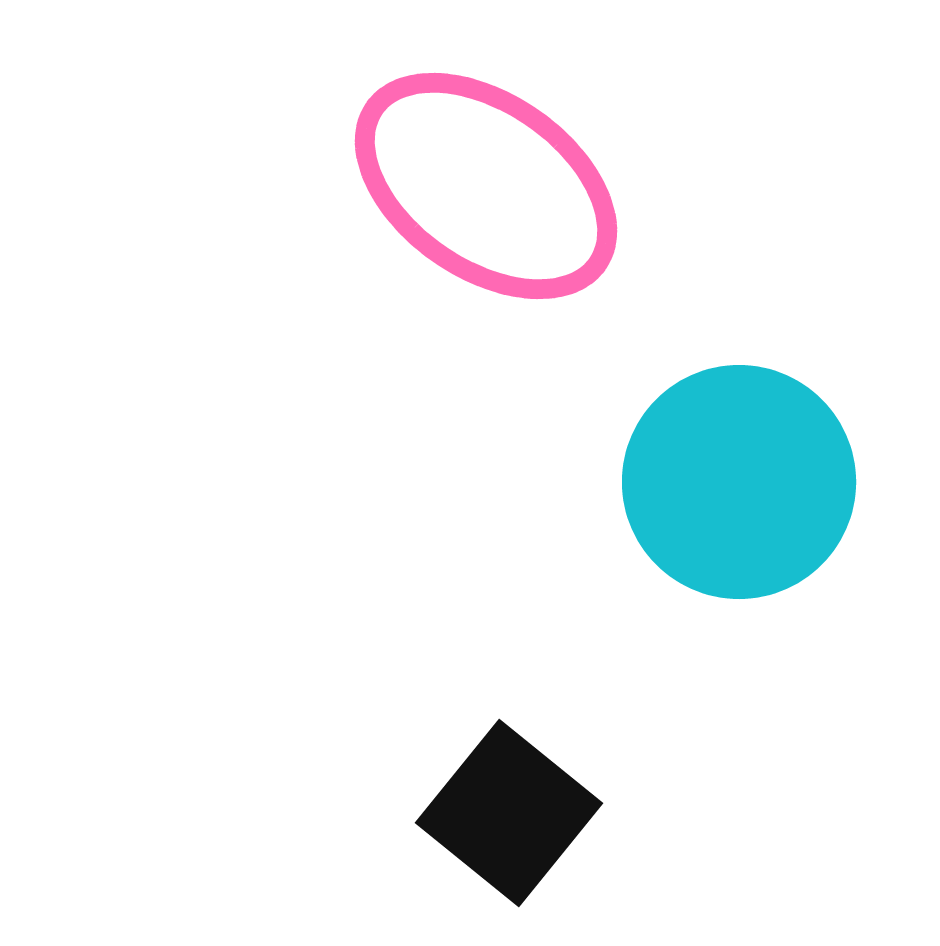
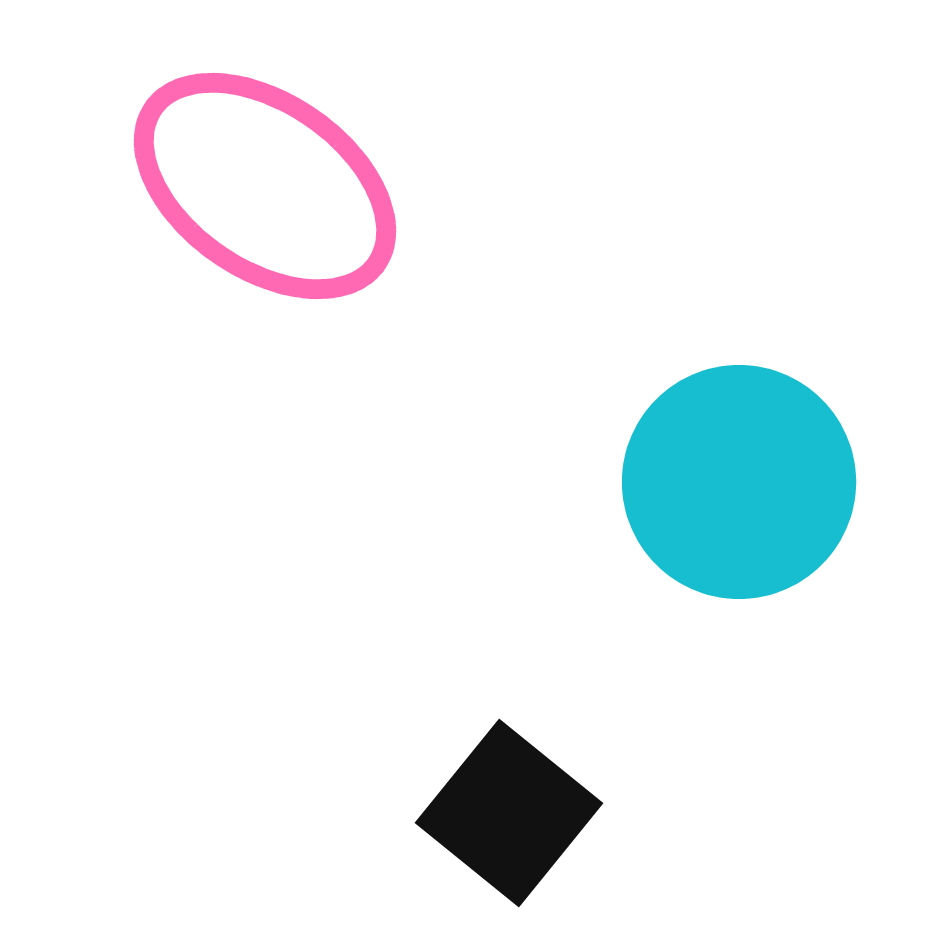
pink ellipse: moved 221 px left
